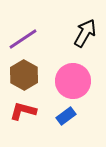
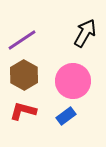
purple line: moved 1 px left, 1 px down
